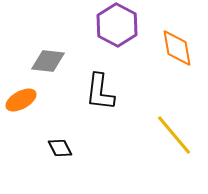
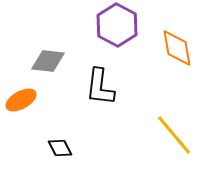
black L-shape: moved 5 px up
